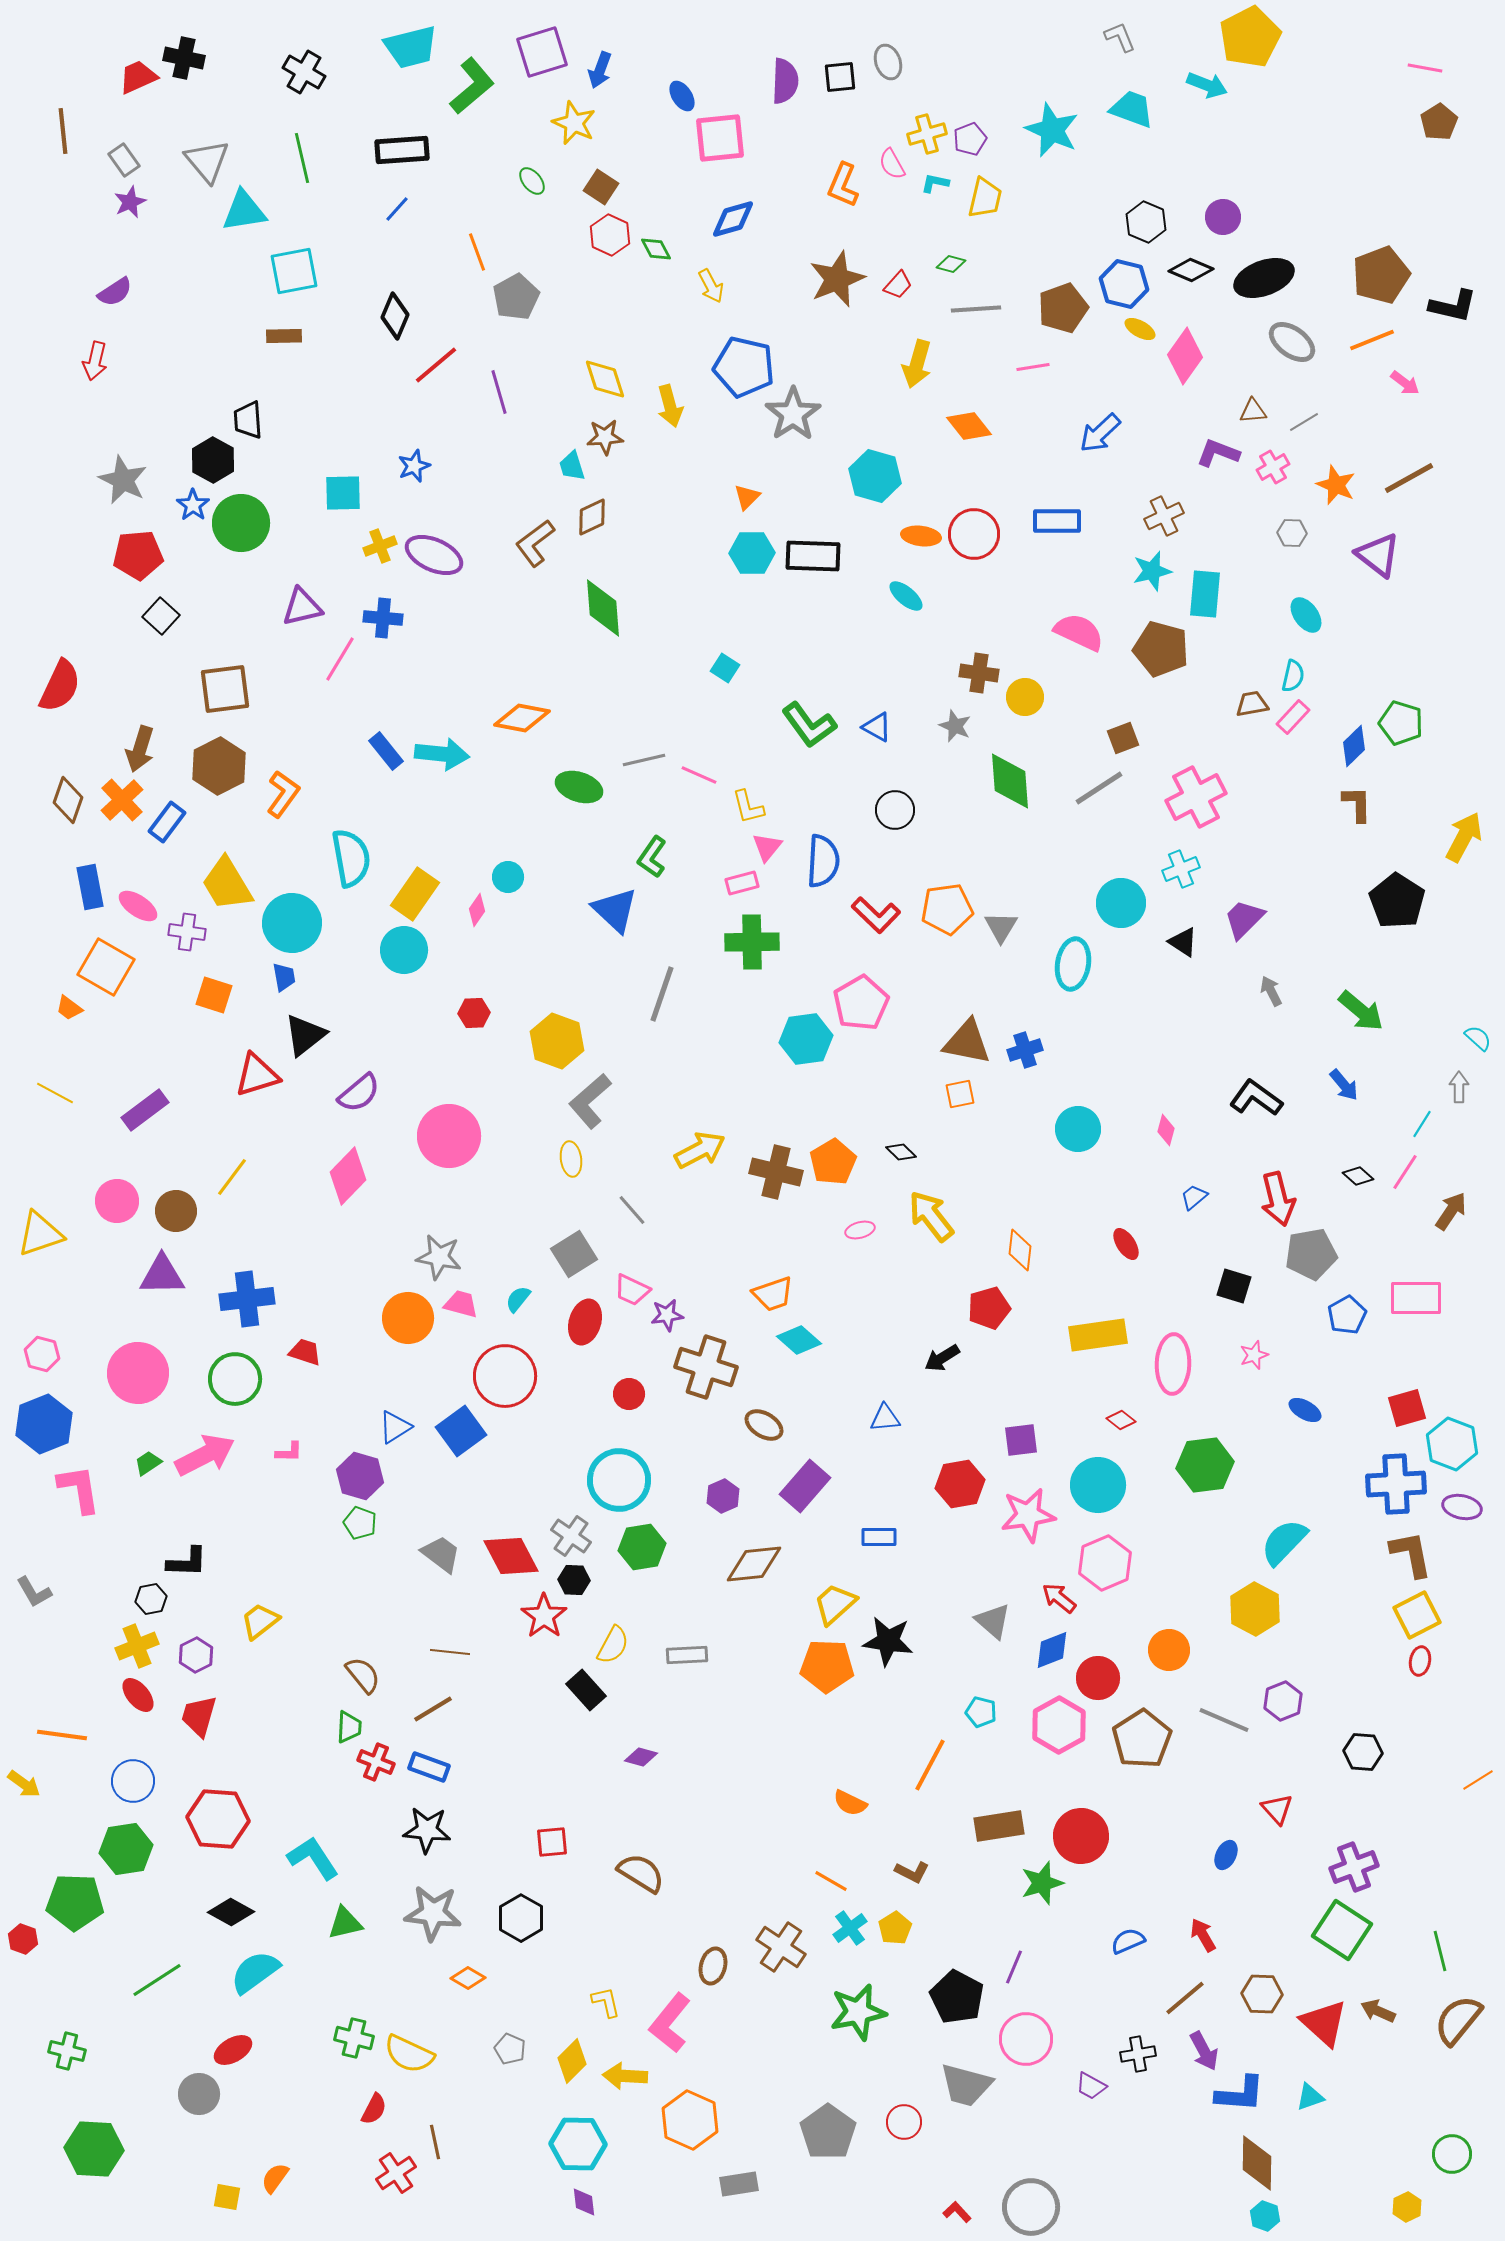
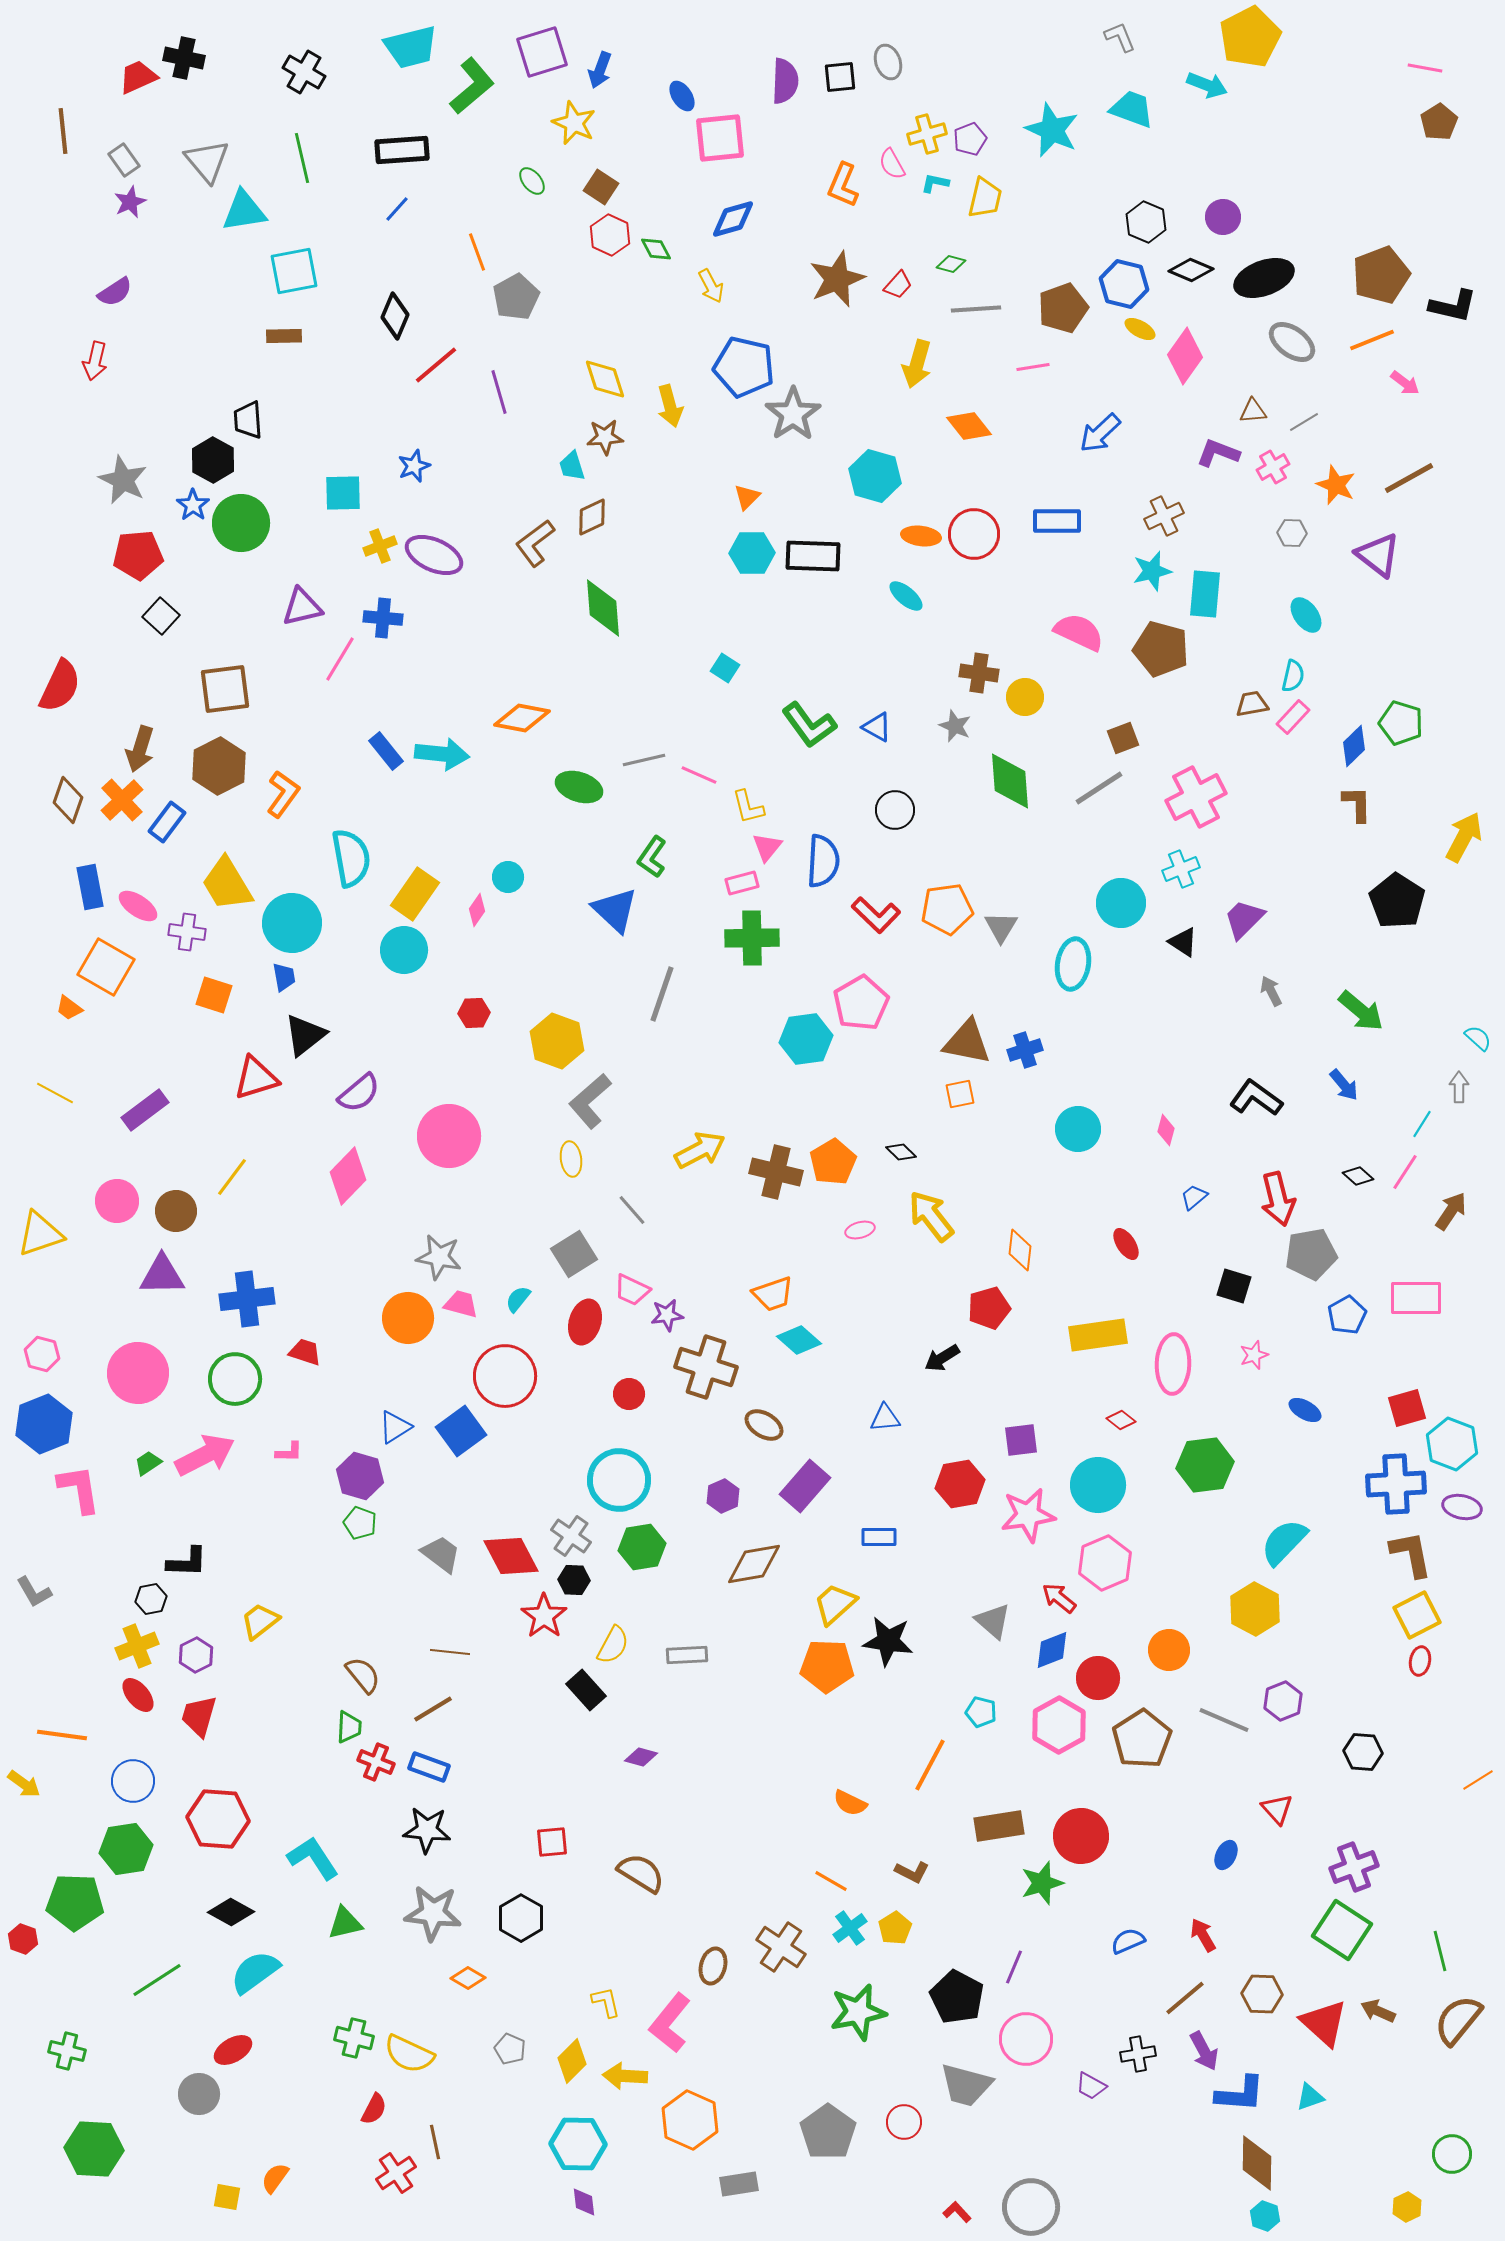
green cross at (752, 942): moved 4 px up
red triangle at (257, 1075): moved 1 px left, 3 px down
brown diamond at (754, 1564): rotated 4 degrees counterclockwise
